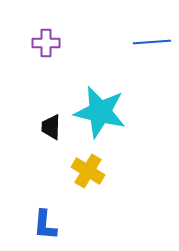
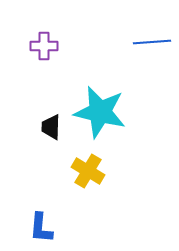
purple cross: moved 2 px left, 3 px down
blue L-shape: moved 4 px left, 3 px down
